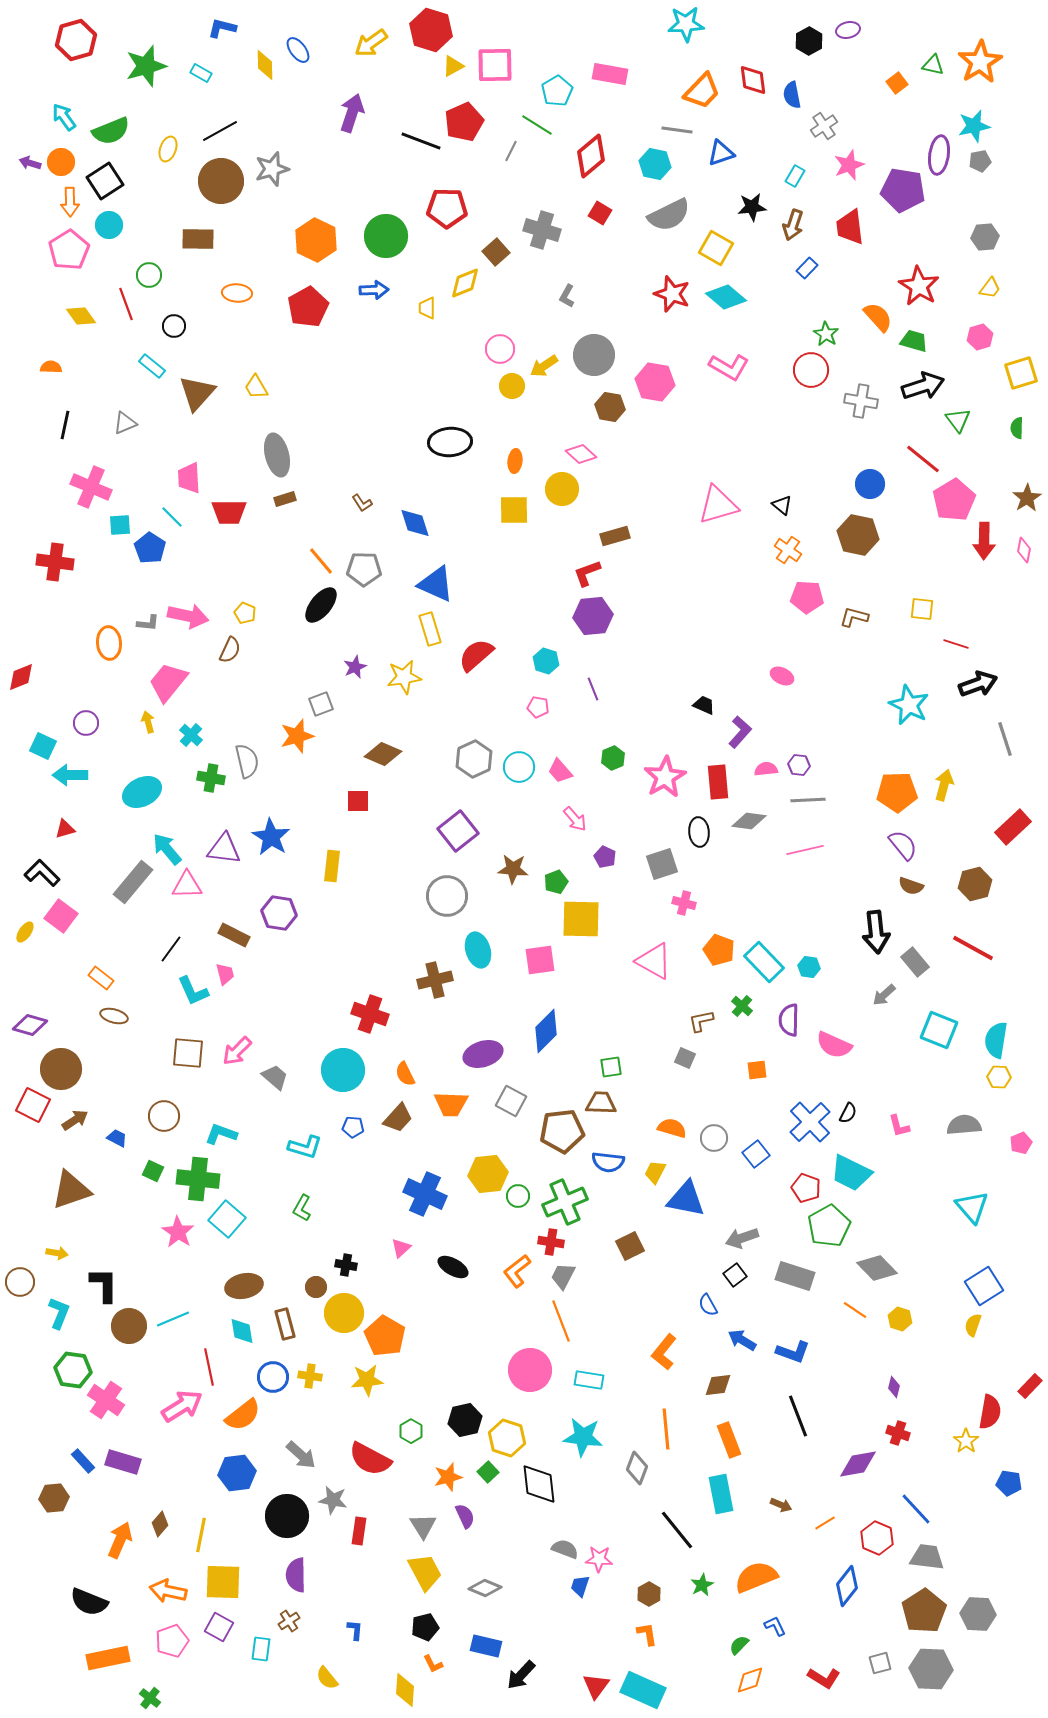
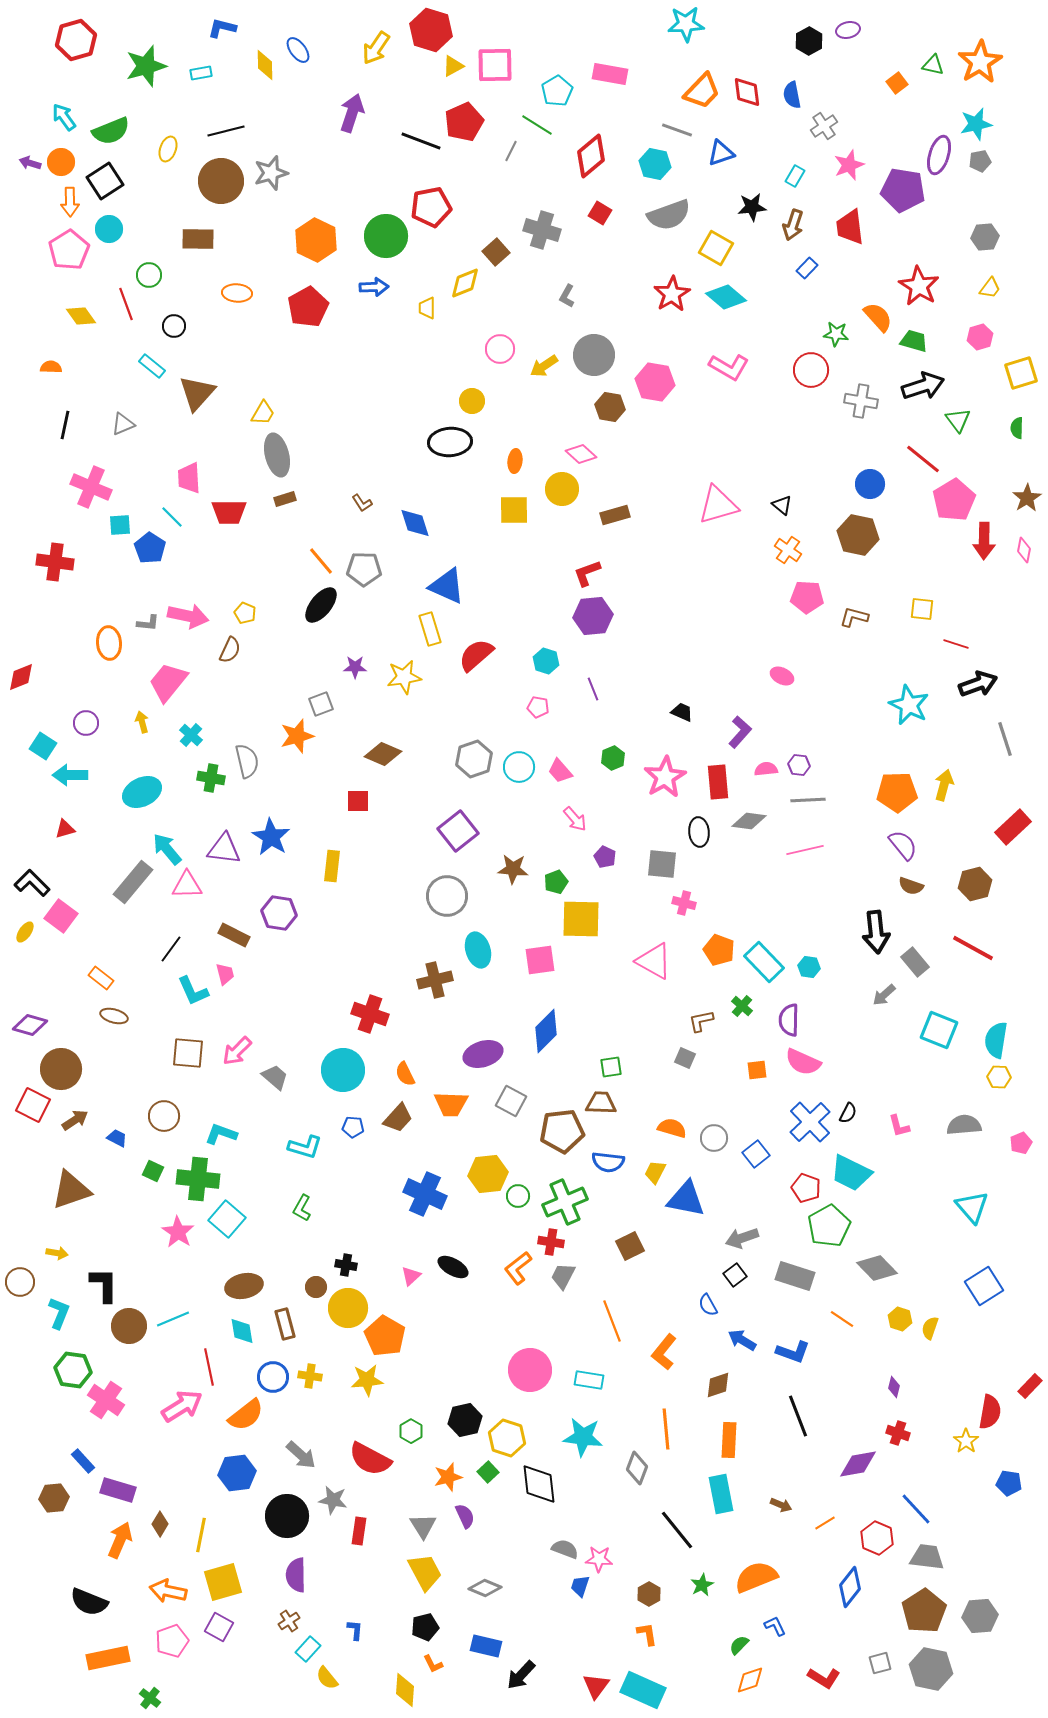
yellow arrow at (371, 43): moved 5 px right, 5 px down; rotated 20 degrees counterclockwise
cyan rectangle at (201, 73): rotated 40 degrees counterclockwise
red diamond at (753, 80): moved 6 px left, 12 px down
cyan star at (974, 126): moved 2 px right, 2 px up
gray line at (677, 130): rotated 12 degrees clockwise
black line at (220, 131): moved 6 px right; rotated 15 degrees clockwise
purple ellipse at (939, 155): rotated 9 degrees clockwise
gray star at (272, 169): moved 1 px left, 4 px down
red pentagon at (447, 208): moved 16 px left, 1 px up; rotated 12 degrees counterclockwise
gray semicircle at (669, 215): rotated 6 degrees clockwise
cyan circle at (109, 225): moved 4 px down
blue arrow at (374, 290): moved 3 px up
red star at (672, 294): rotated 21 degrees clockwise
green star at (826, 334): moved 10 px right; rotated 25 degrees counterclockwise
yellow circle at (512, 386): moved 40 px left, 15 px down
yellow trapezoid at (256, 387): moved 7 px right, 26 px down; rotated 120 degrees counterclockwise
gray triangle at (125, 423): moved 2 px left, 1 px down
brown rectangle at (615, 536): moved 21 px up
blue triangle at (436, 584): moved 11 px right, 2 px down
purple star at (355, 667): rotated 25 degrees clockwise
black trapezoid at (704, 705): moved 22 px left, 7 px down
yellow arrow at (148, 722): moved 6 px left
cyan square at (43, 746): rotated 8 degrees clockwise
gray hexagon at (474, 759): rotated 6 degrees clockwise
gray square at (662, 864): rotated 24 degrees clockwise
black L-shape at (42, 873): moved 10 px left, 10 px down
pink semicircle at (834, 1045): moved 31 px left, 17 px down
pink triangle at (401, 1248): moved 10 px right, 28 px down
orange L-shape at (517, 1271): moved 1 px right, 3 px up
orange line at (855, 1310): moved 13 px left, 9 px down
yellow circle at (344, 1313): moved 4 px right, 5 px up
orange line at (561, 1321): moved 51 px right
yellow semicircle at (973, 1325): moved 43 px left, 3 px down
brown diamond at (718, 1385): rotated 12 degrees counterclockwise
orange semicircle at (243, 1415): moved 3 px right
orange rectangle at (729, 1440): rotated 24 degrees clockwise
purple rectangle at (123, 1462): moved 5 px left, 28 px down
brown diamond at (160, 1524): rotated 10 degrees counterclockwise
yellow square at (223, 1582): rotated 18 degrees counterclockwise
blue diamond at (847, 1586): moved 3 px right, 1 px down
gray hexagon at (978, 1614): moved 2 px right, 2 px down; rotated 8 degrees counterclockwise
cyan rectangle at (261, 1649): moved 47 px right; rotated 35 degrees clockwise
gray hexagon at (931, 1669): rotated 9 degrees clockwise
